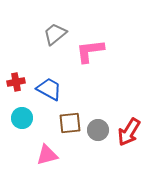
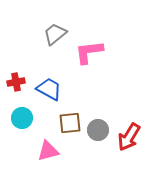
pink L-shape: moved 1 px left, 1 px down
red arrow: moved 5 px down
pink triangle: moved 1 px right, 4 px up
